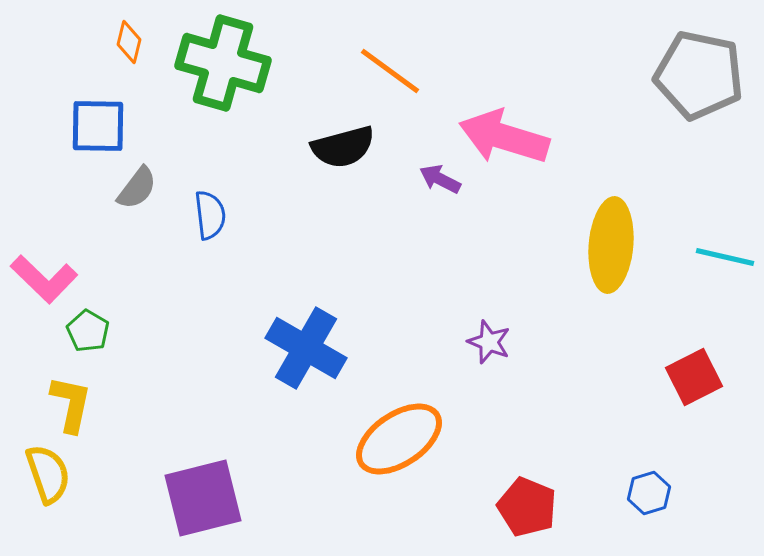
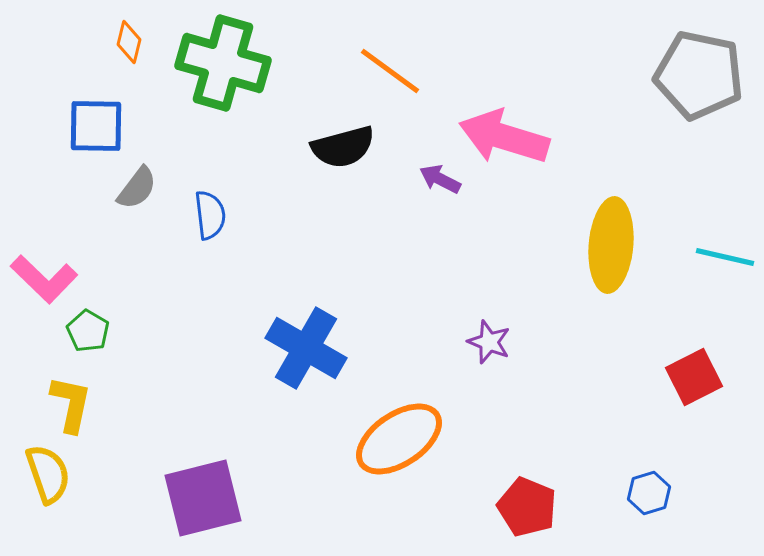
blue square: moved 2 px left
